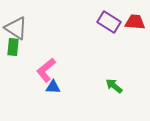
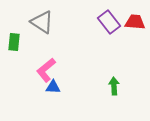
purple rectangle: rotated 20 degrees clockwise
gray triangle: moved 26 px right, 6 px up
green rectangle: moved 1 px right, 5 px up
green arrow: rotated 48 degrees clockwise
